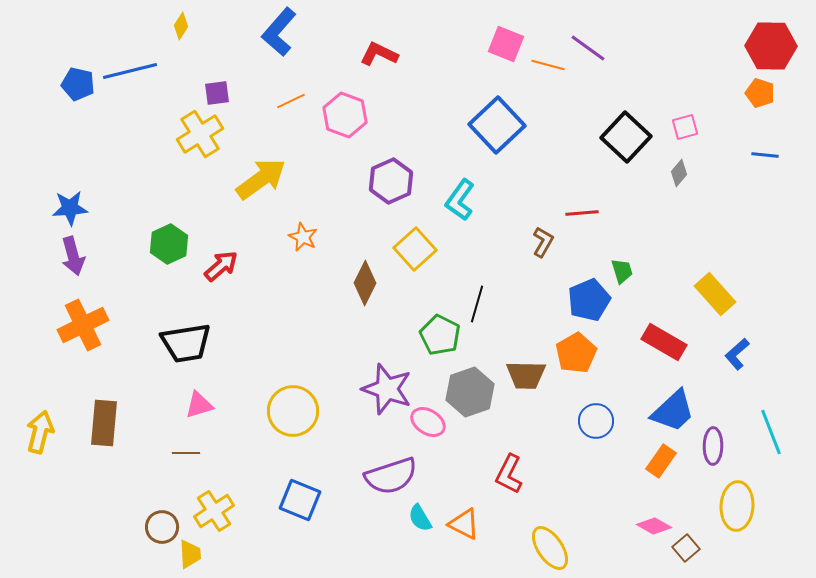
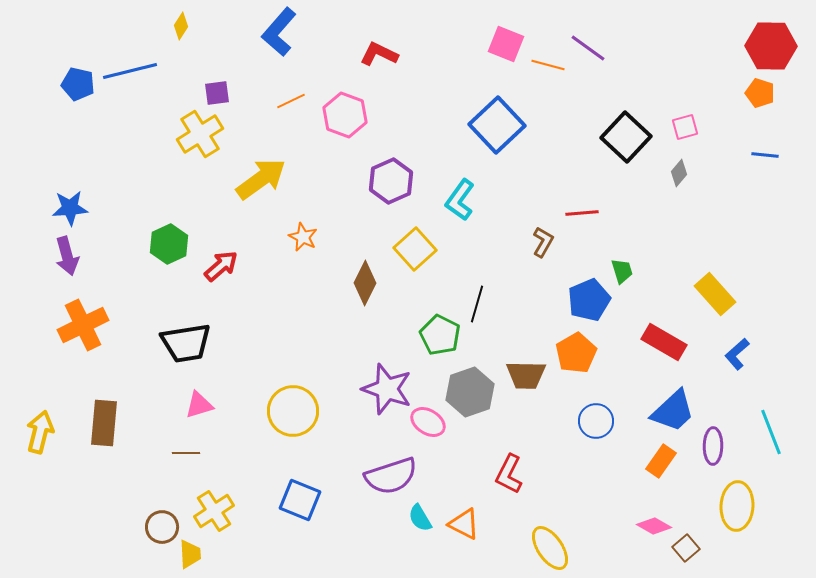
purple arrow at (73, 256): moved 6 px left
